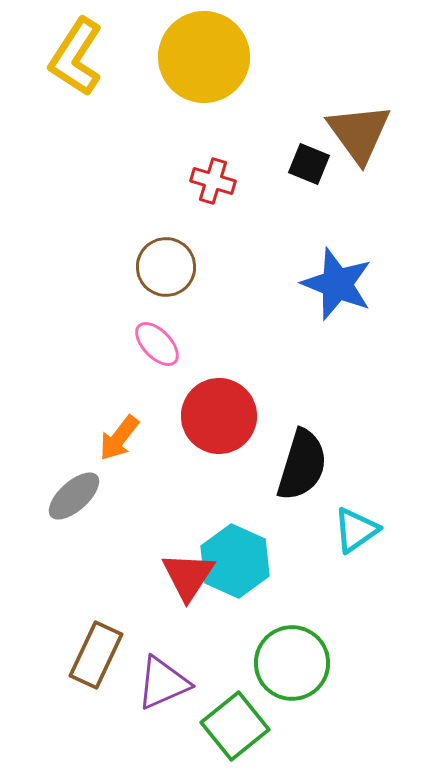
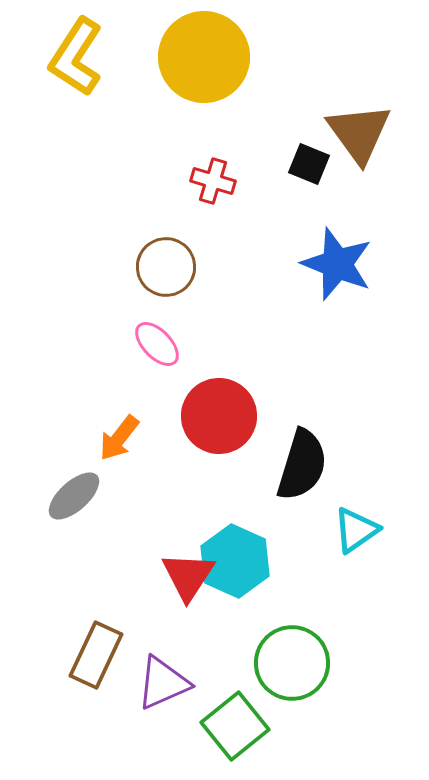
blue star: moved 20 px up
